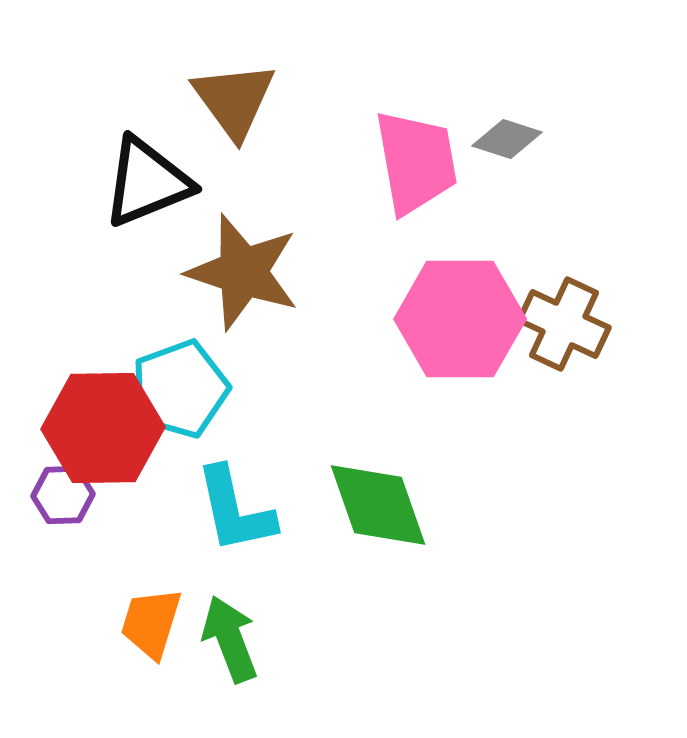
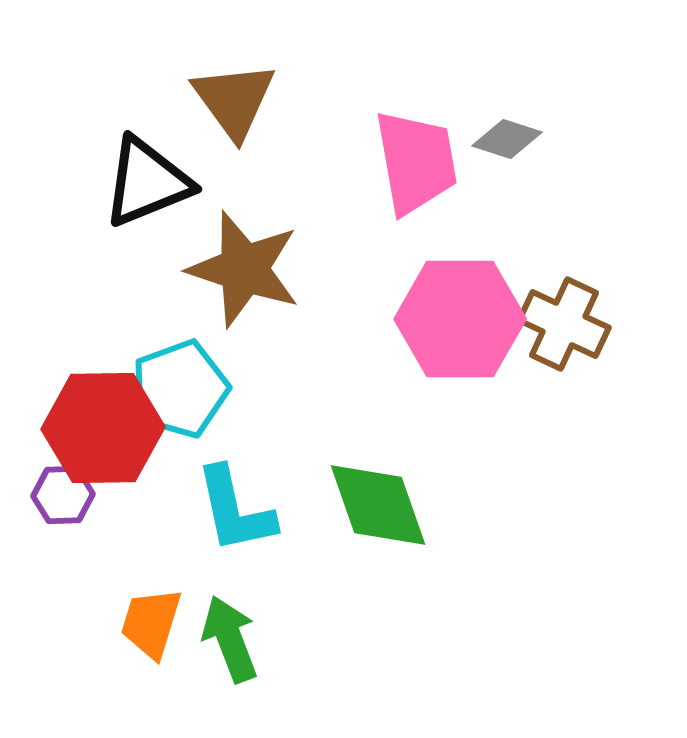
brown star: moved 1 px right, 3 px up
